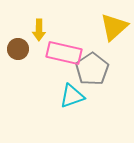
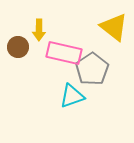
yellow triangle: rotated 40 degrees counterclockwise
brown circle: moved 2 px up
